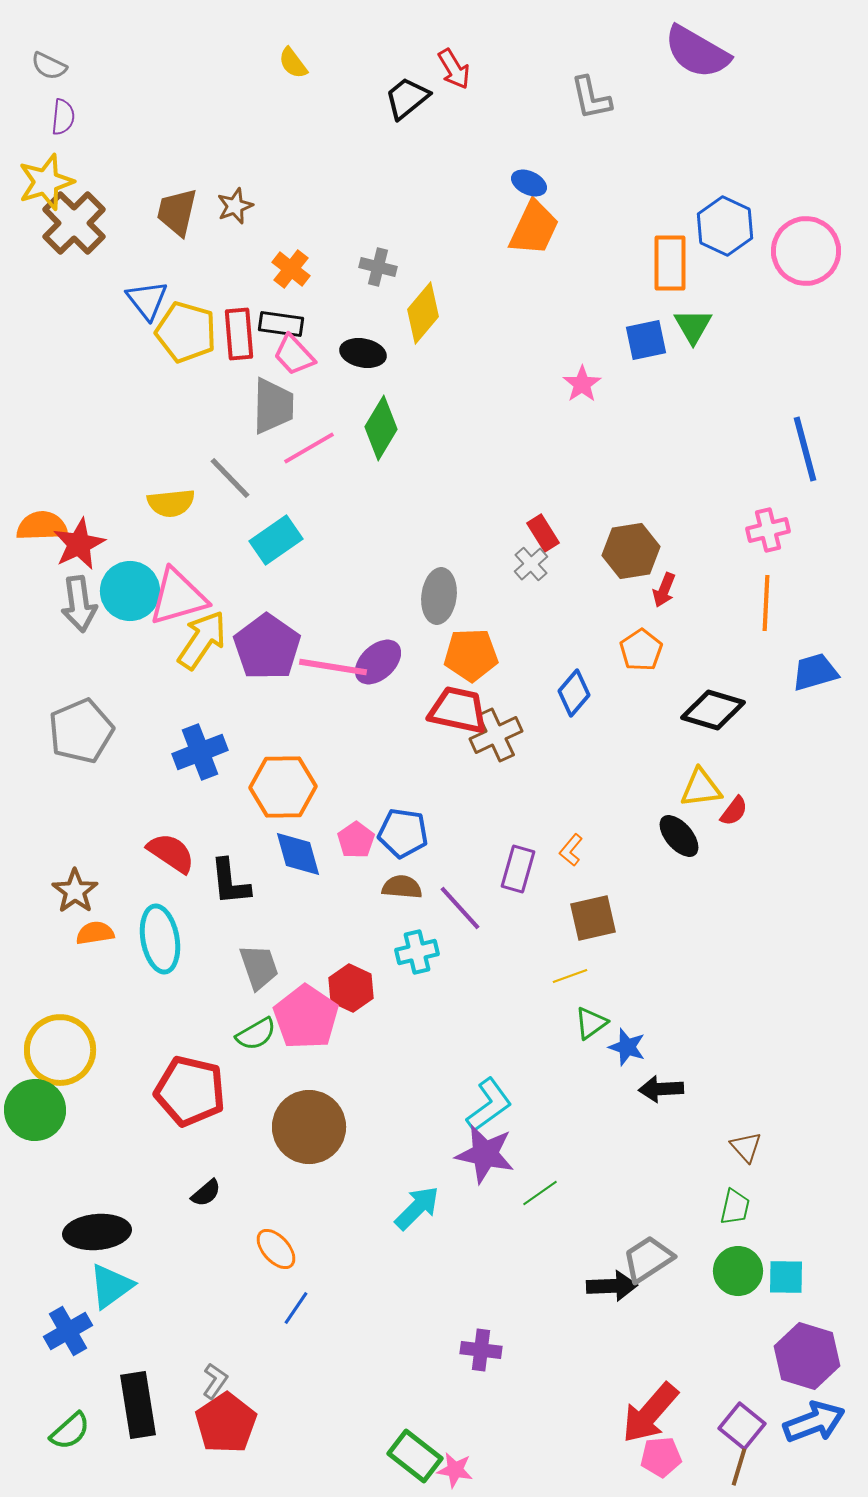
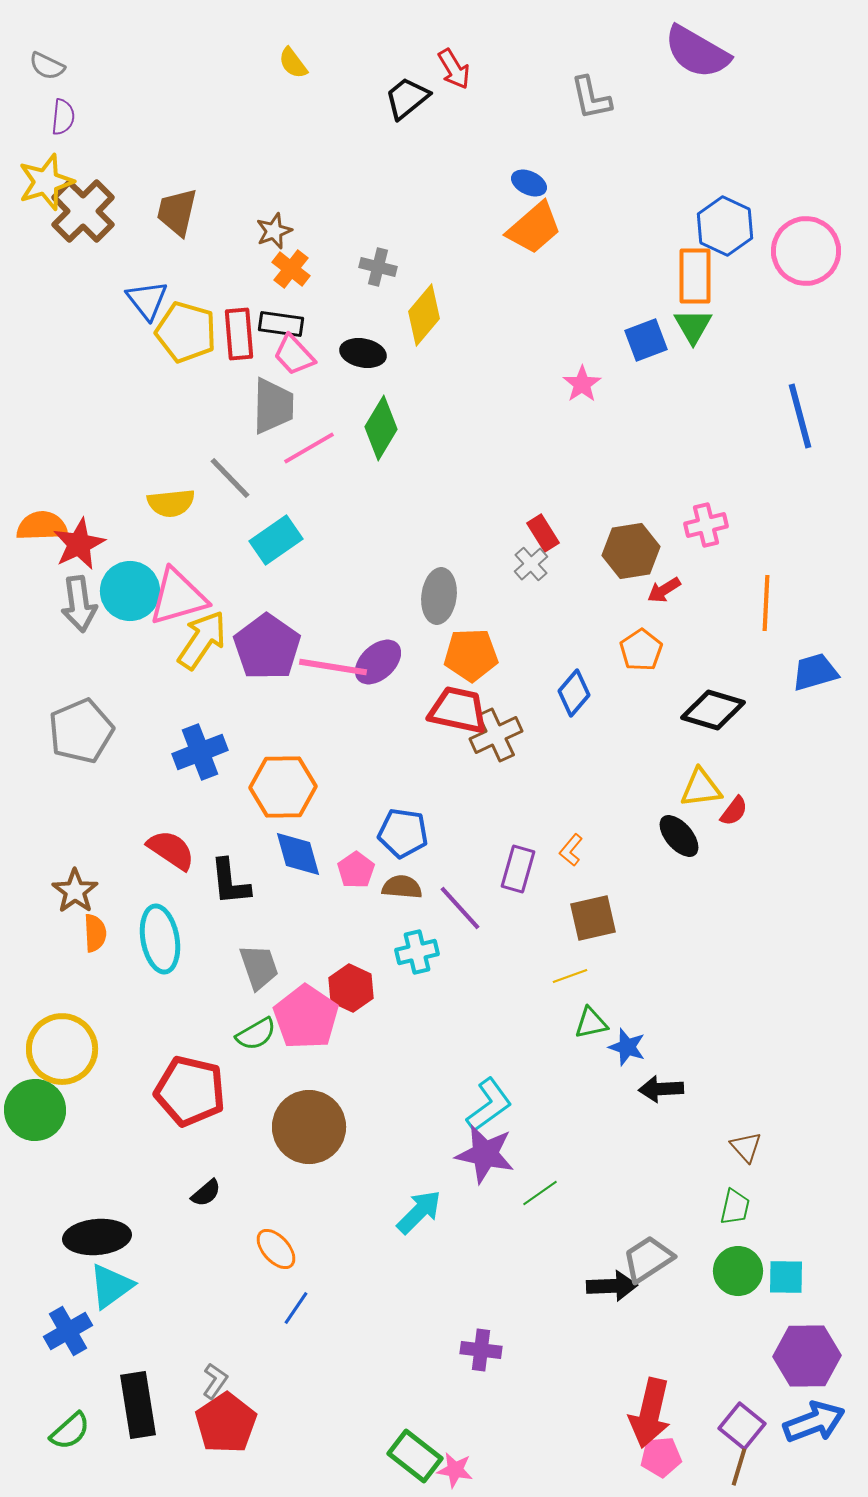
gray semicircle at (49, 66): moved 2 px left
brown star at (235, 206): moved 39 px right, 25 px down
brown cross at (74, 223): moved 9 px right, 12 px up
orange trapezoid at (534, 228): rotated 24 degrees clockwise
orange rectangle at (670, 263): moved 25 px right, 13 px down
yellow diamond at (423, 313): moved 1 px right, 2 px down
blue square at (646, 340): rotated 9 degrees counterclockwise
blue line at (805, 449): moved 5 px left, 33 px up
pink cross at (768, 530): moved 62 px left, 5 px up
red arrow at (664, 590): rotated 36 degrees clockwise
pink pentagon at (356, 840): moved 30 px down
red semicircle at (171, 853): moved 3 px up
orange semicircle at (95, 933): rotated 96 degrees clockwise
green triangle at (591, 1023): rotated 24 degrees clockwise
yellow circle at (60, 1050): moved 2 px right, 1 px up
cyan arrow at (417, 1208): moved 2 px right, 4 px down
black ellipse at (97, 1232): moved 5 px down
purple hexagon at (807, 1356): rotated 18 degrees counterclockwise
red arrow at (650, 1413): rotated 28 degrees counterclockwise
